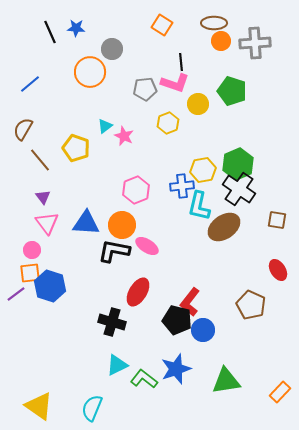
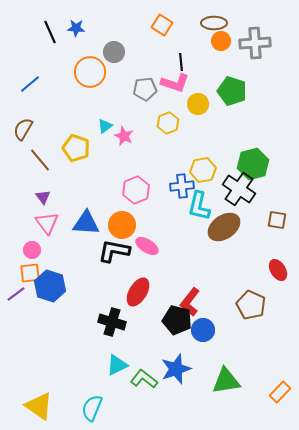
gray circle at (112, 49): moved 2 px right, 3 px down
green hexagon at (238, 164): moved 15 px right; rotated 8 degrees clockwise
